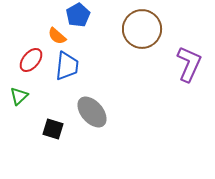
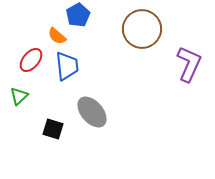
blue trapezoid: rotated 12 degrees counterclockwise
